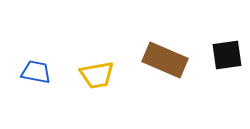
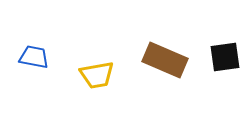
black square: moved 2 px left, 2 px down
blue trapezoid: moved 2 px left, 15 px up
